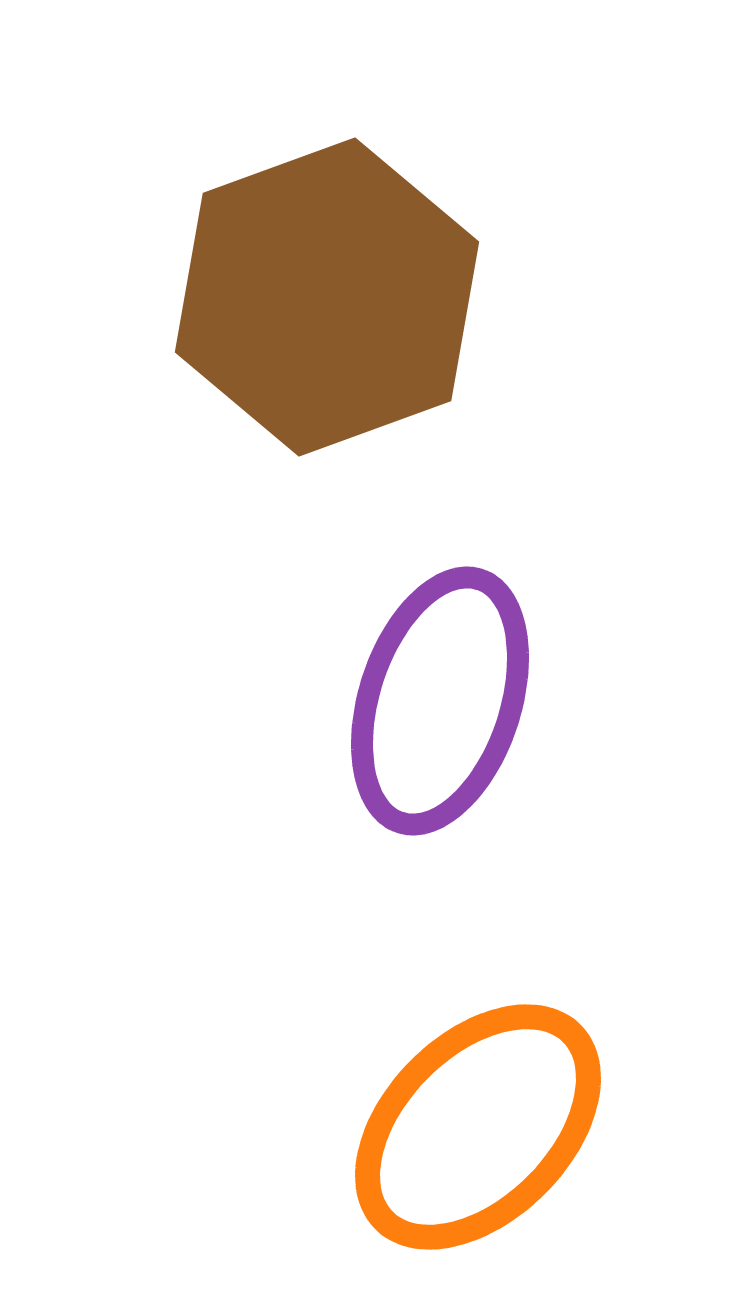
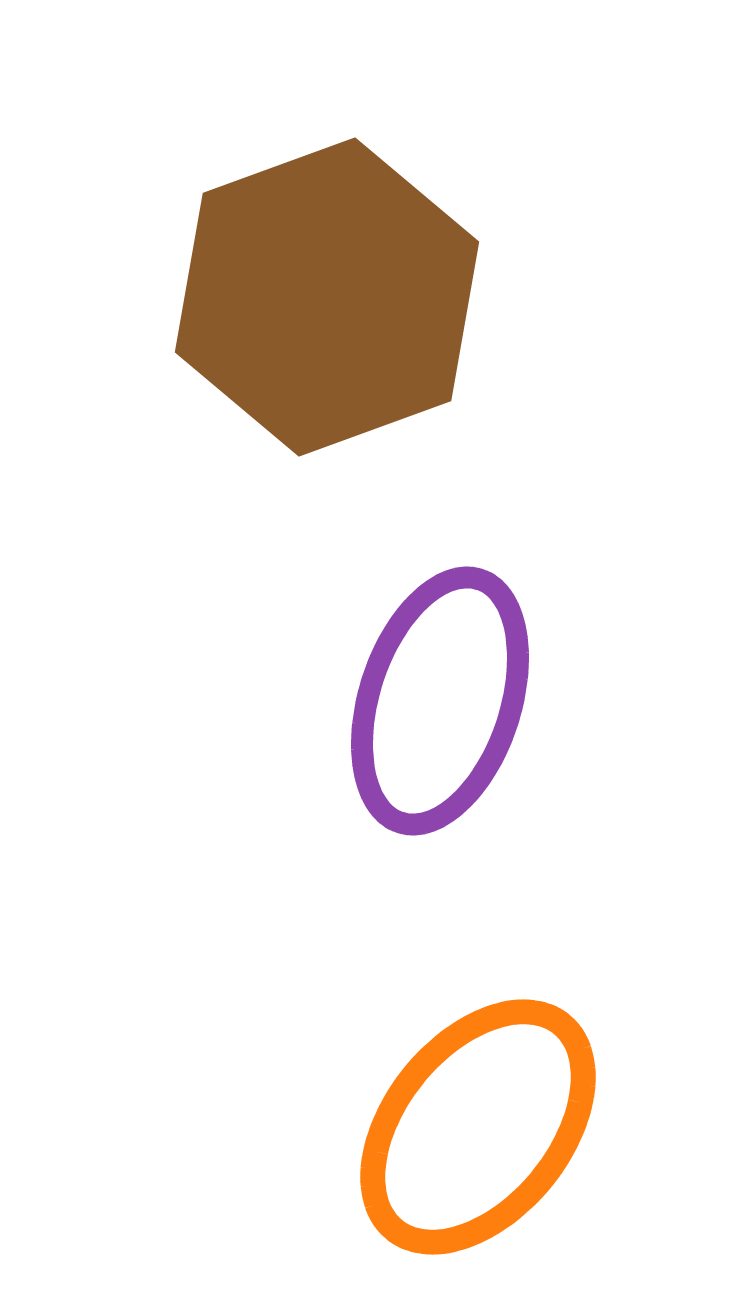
orange ellipse: rotated 6 degrees counterclockwise
